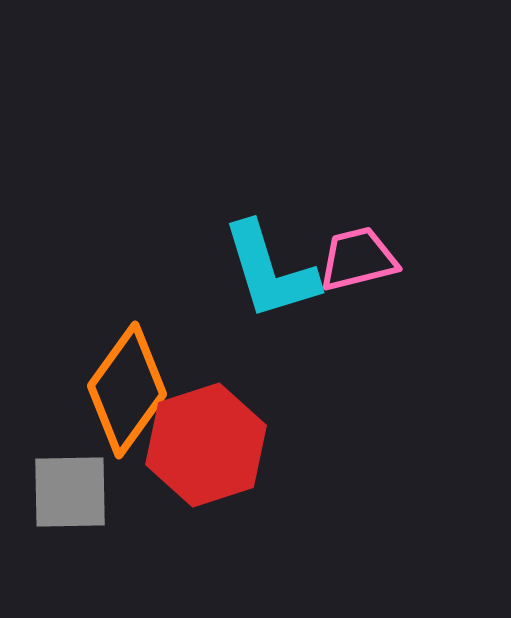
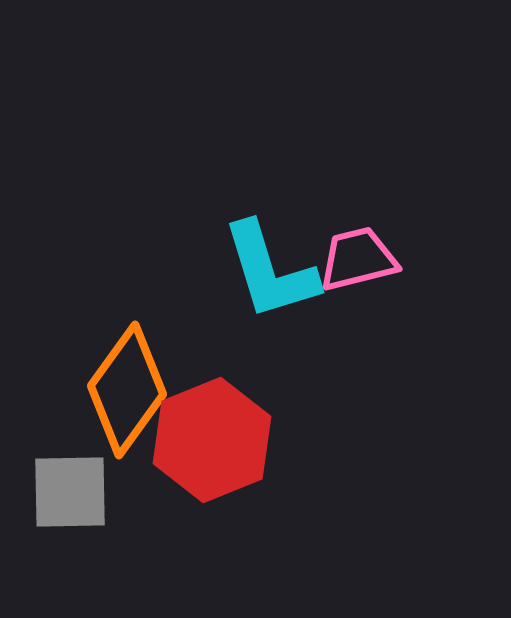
red hexagon: moved 6 px right, 5 px up; rotated 4 degrees counterclockwise
